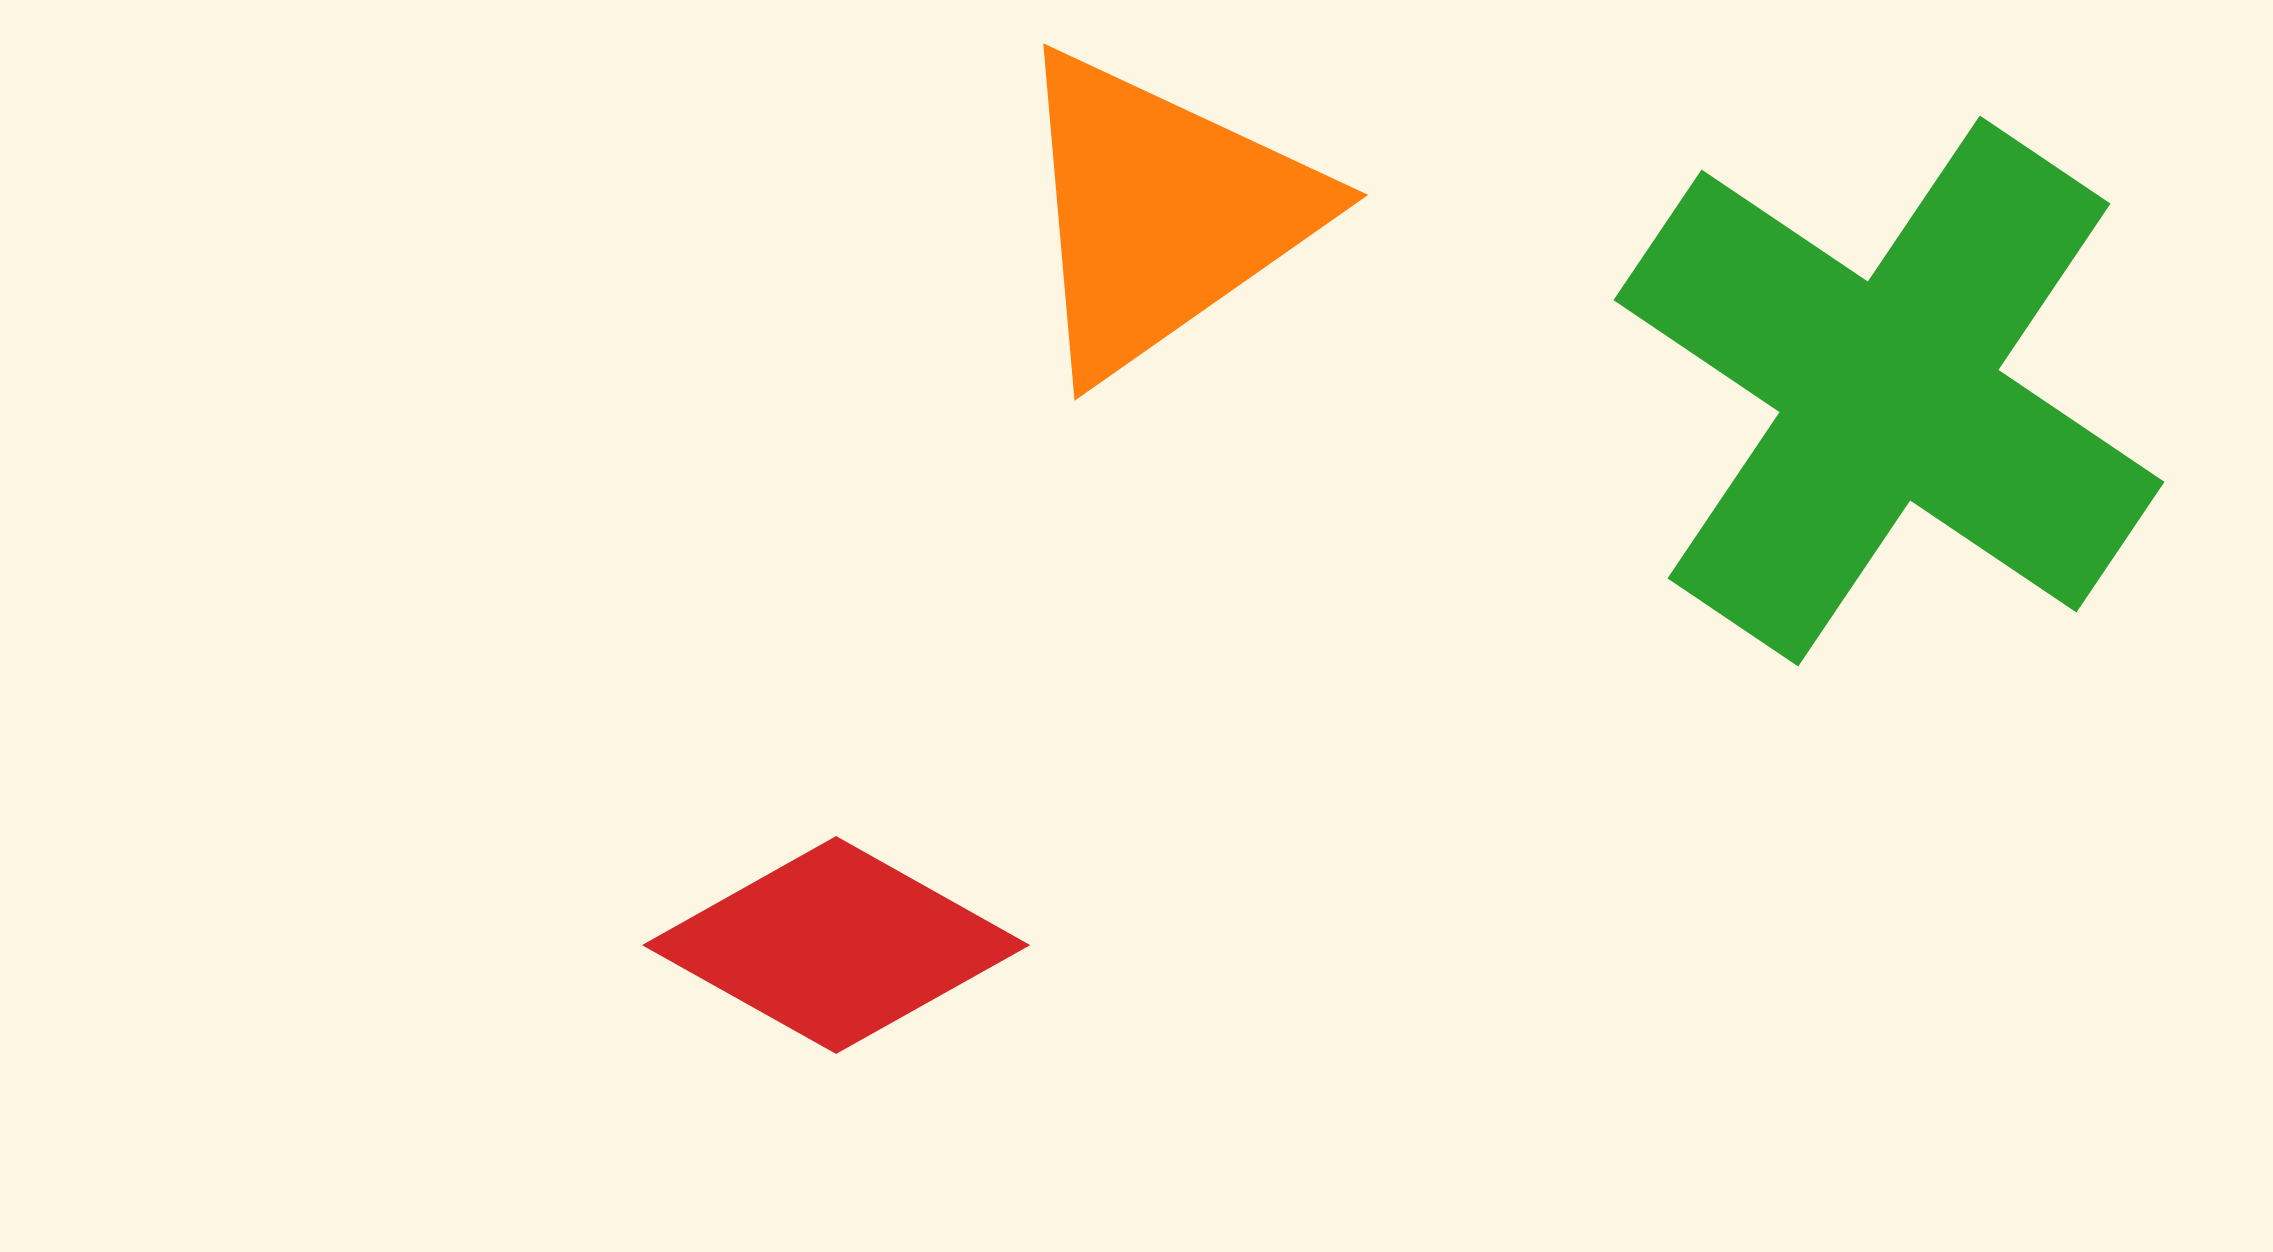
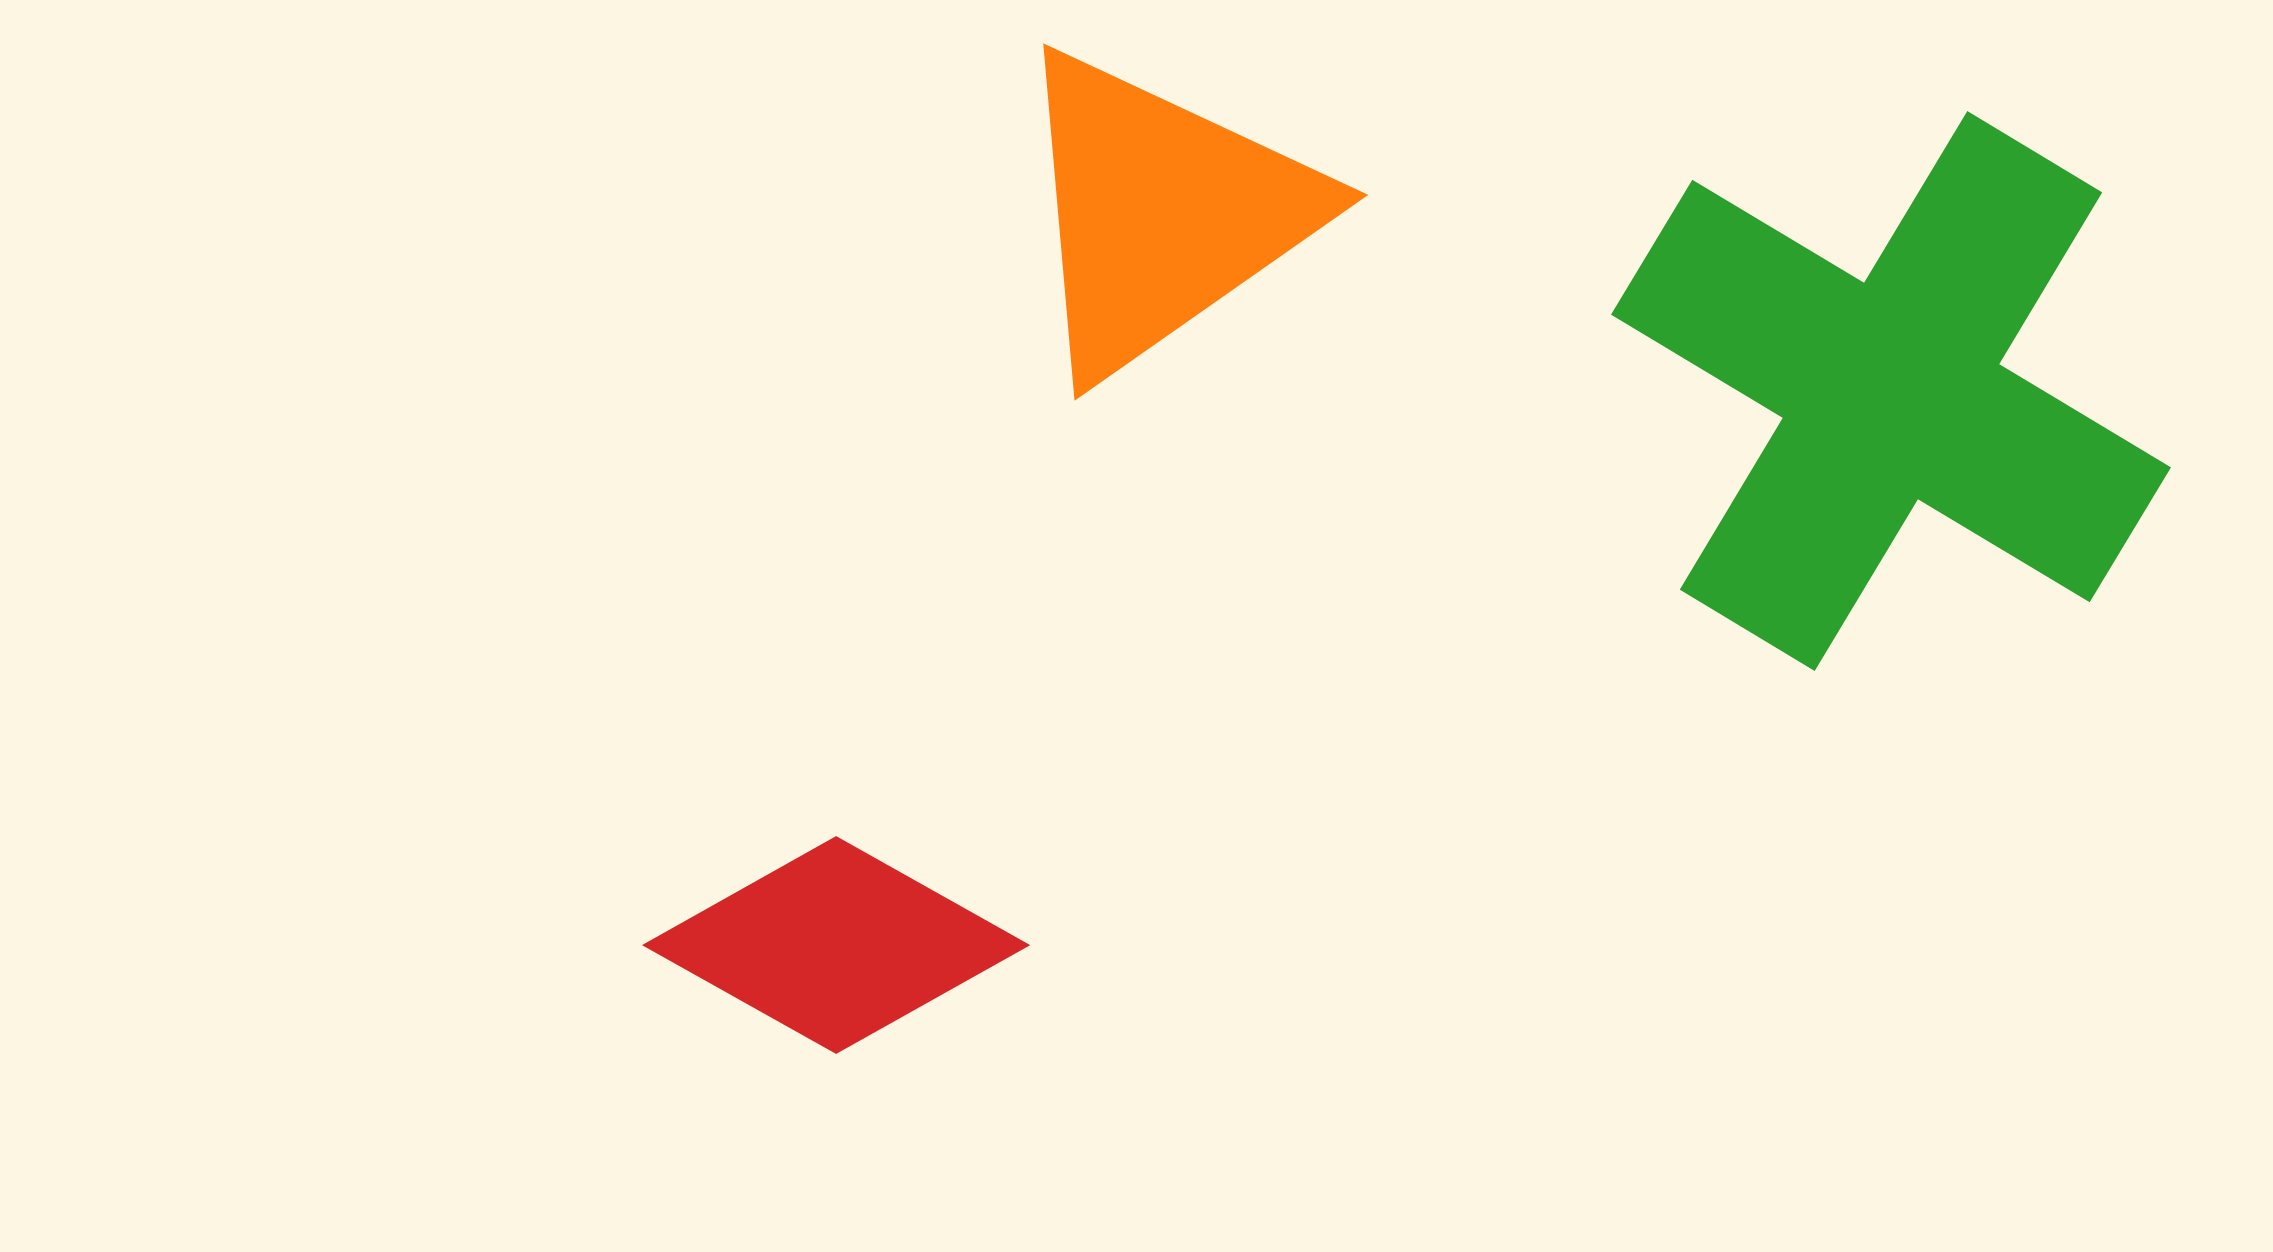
green cross: moved 2 px right; rotated 3 degrees counterclockwise
